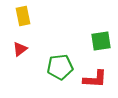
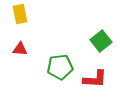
yellow rectangle: moved 3 px left, 2 px up
green square: rotated 30 degrees counterclockwise
red triangle: rotated 42 degrees clockwise
